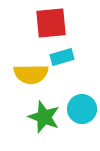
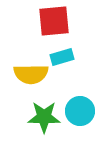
red square: moved 3 px right, 2 px up
cyan circle: moved 2 px left, 2 px down
green star: rotated 20 degrees counterclockwise
